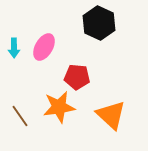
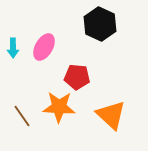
black hexagon: moved 1 px right, 1 px down
cyan arrow: moved 1 px left
orange star: rotated 12 degrees clockwise
brown line: moved 2 px right
